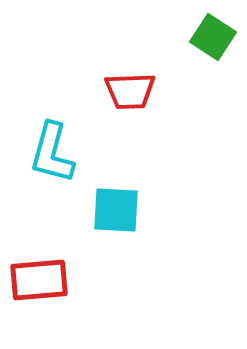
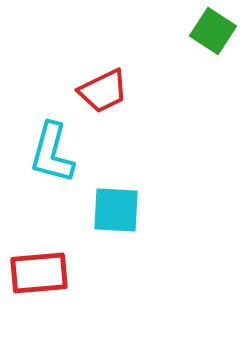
green square: moved 6 px up
red trapezoid: moved 27 px left; rotated 24 degrees counterclockwise
red rectangle: moved 7 px up
